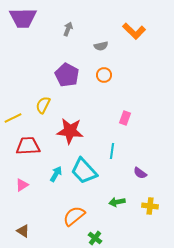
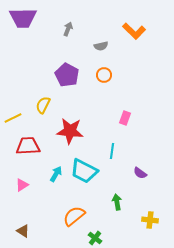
cyan trapezoid: rotated 20 degrees counterclockwise
green arrow: rotated 91 degrees clockwise
yellow cross: moved 14 px down
